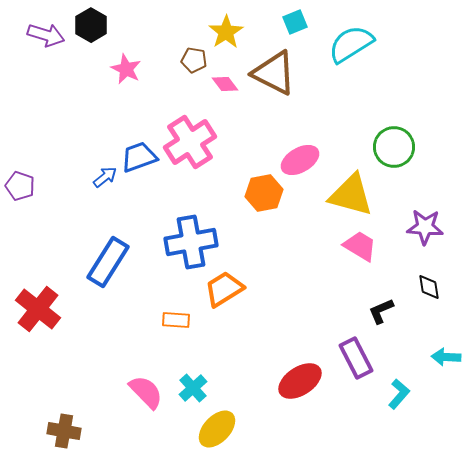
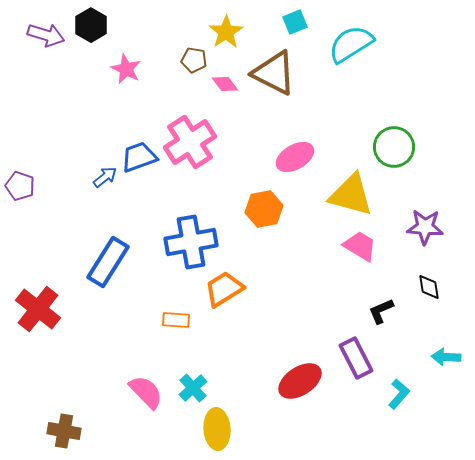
pink ellipse: moved 5 px left, 3 px up
orange hexagon: moved 16 px down
yellow ellipse: rotated 48 degrees counterclockwise
